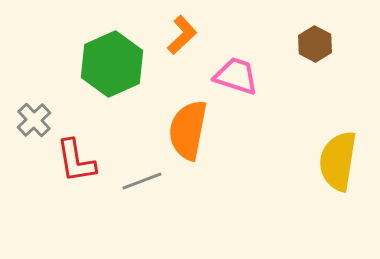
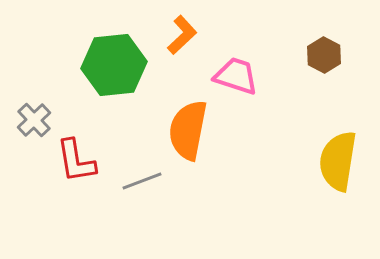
brown hexagon: moved 9 px right, 11 px down
green hexagon: moved 2 px right, 1 px down; rotated 18 degrees clockwise
